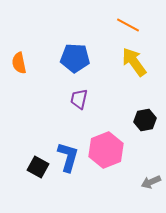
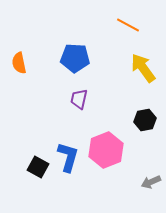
yellow arrow: moved 9 px right, 6 px down
